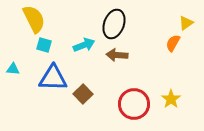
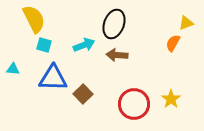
yellow triangle: rotated 14 degrees clockwise
